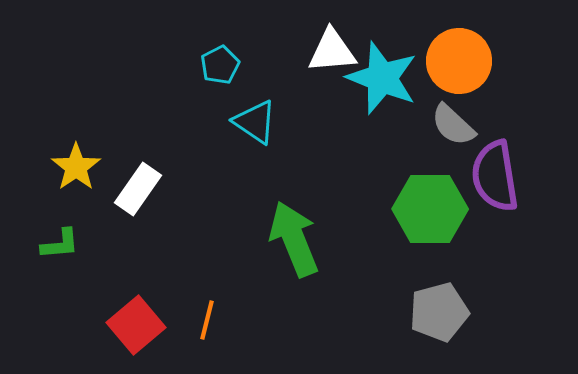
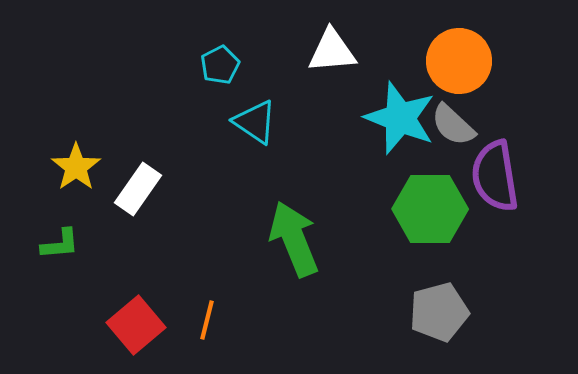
cyan star: moved 18 px right, 40 px down
